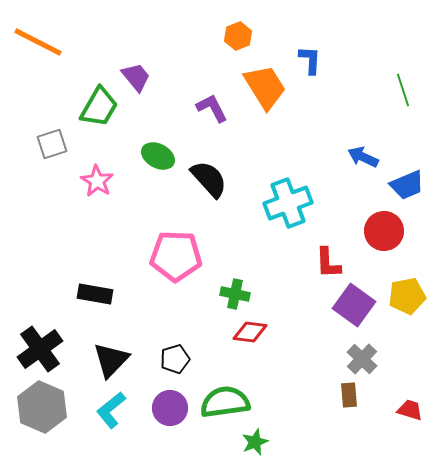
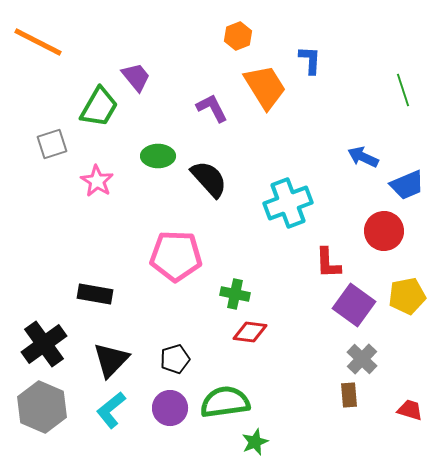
green ellipse: rotated 28 degrees counterclockwise
black cross: moved 4 px right, 5 px up
